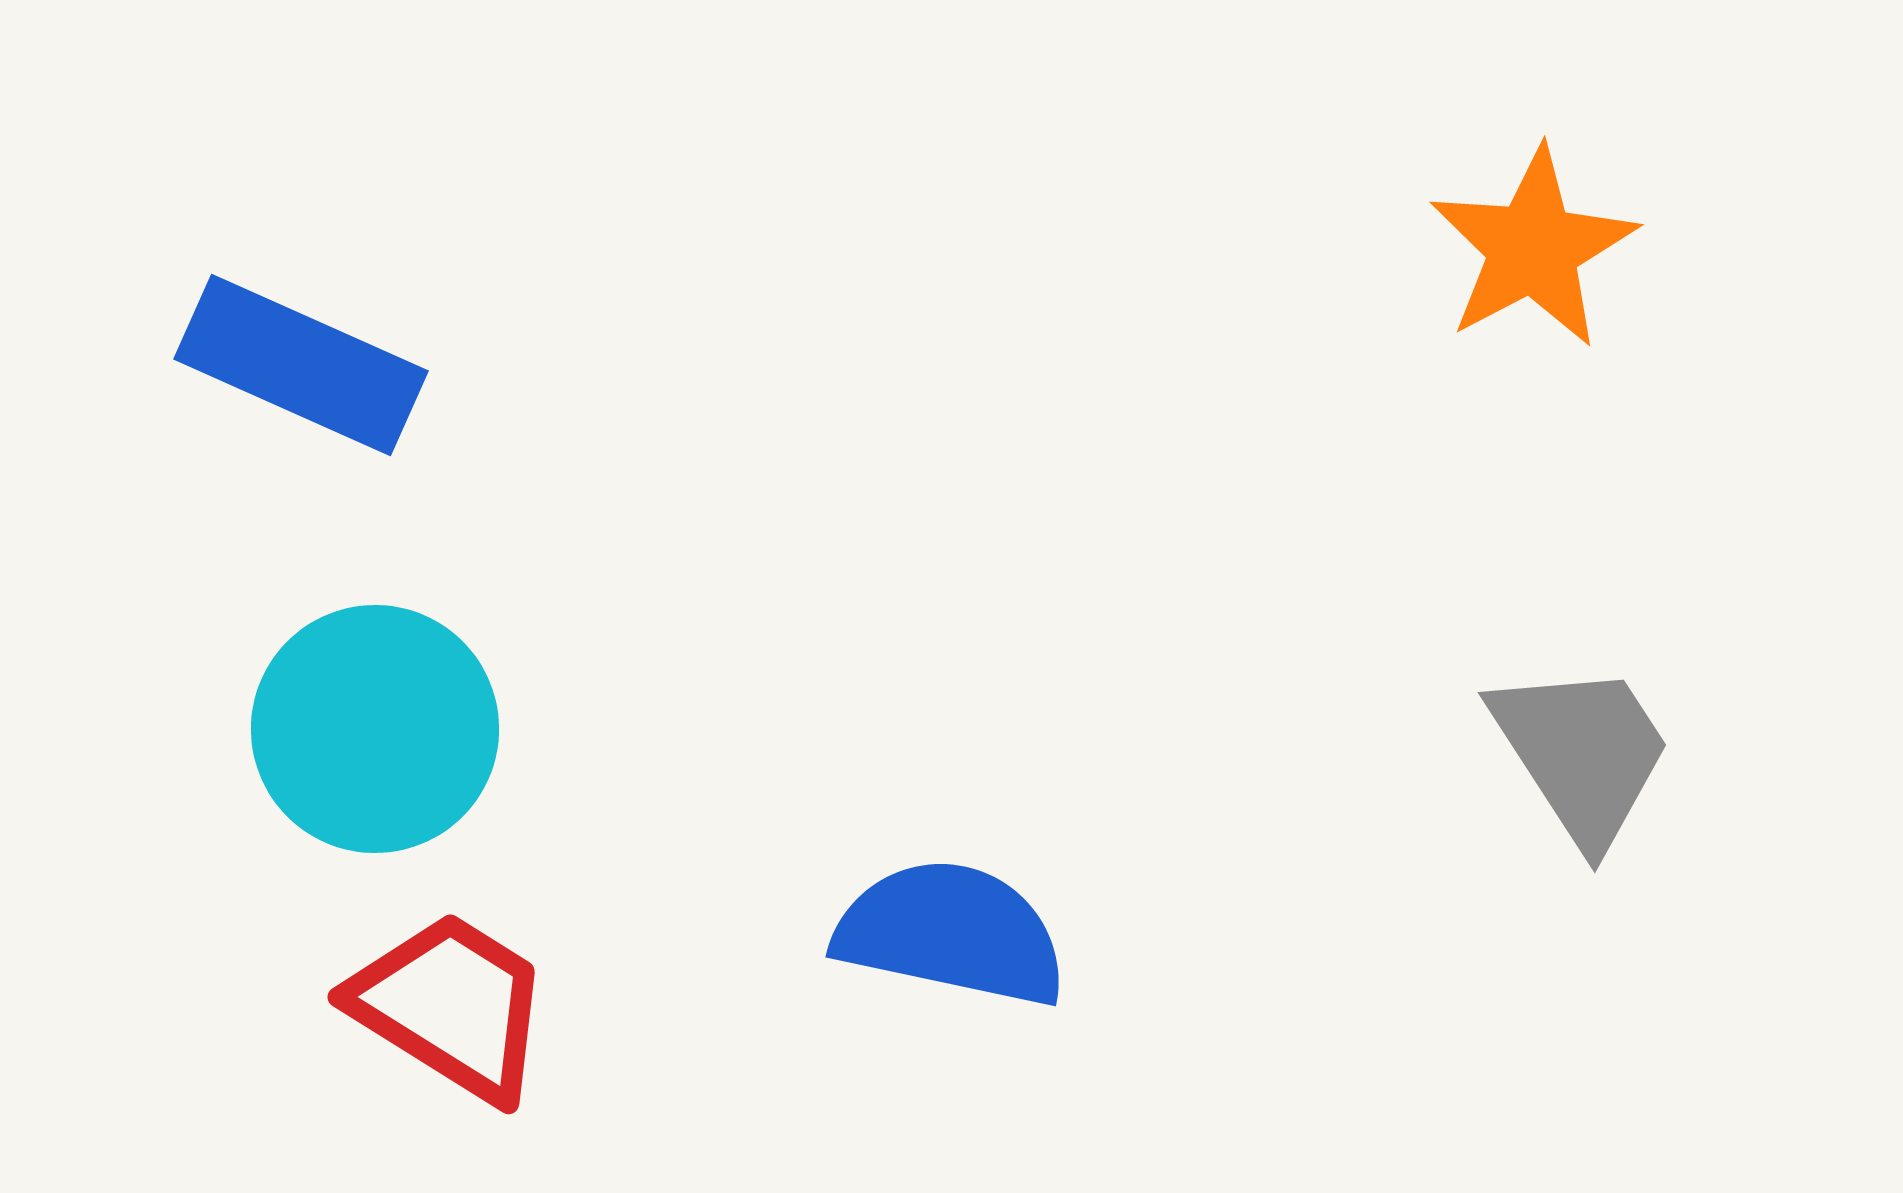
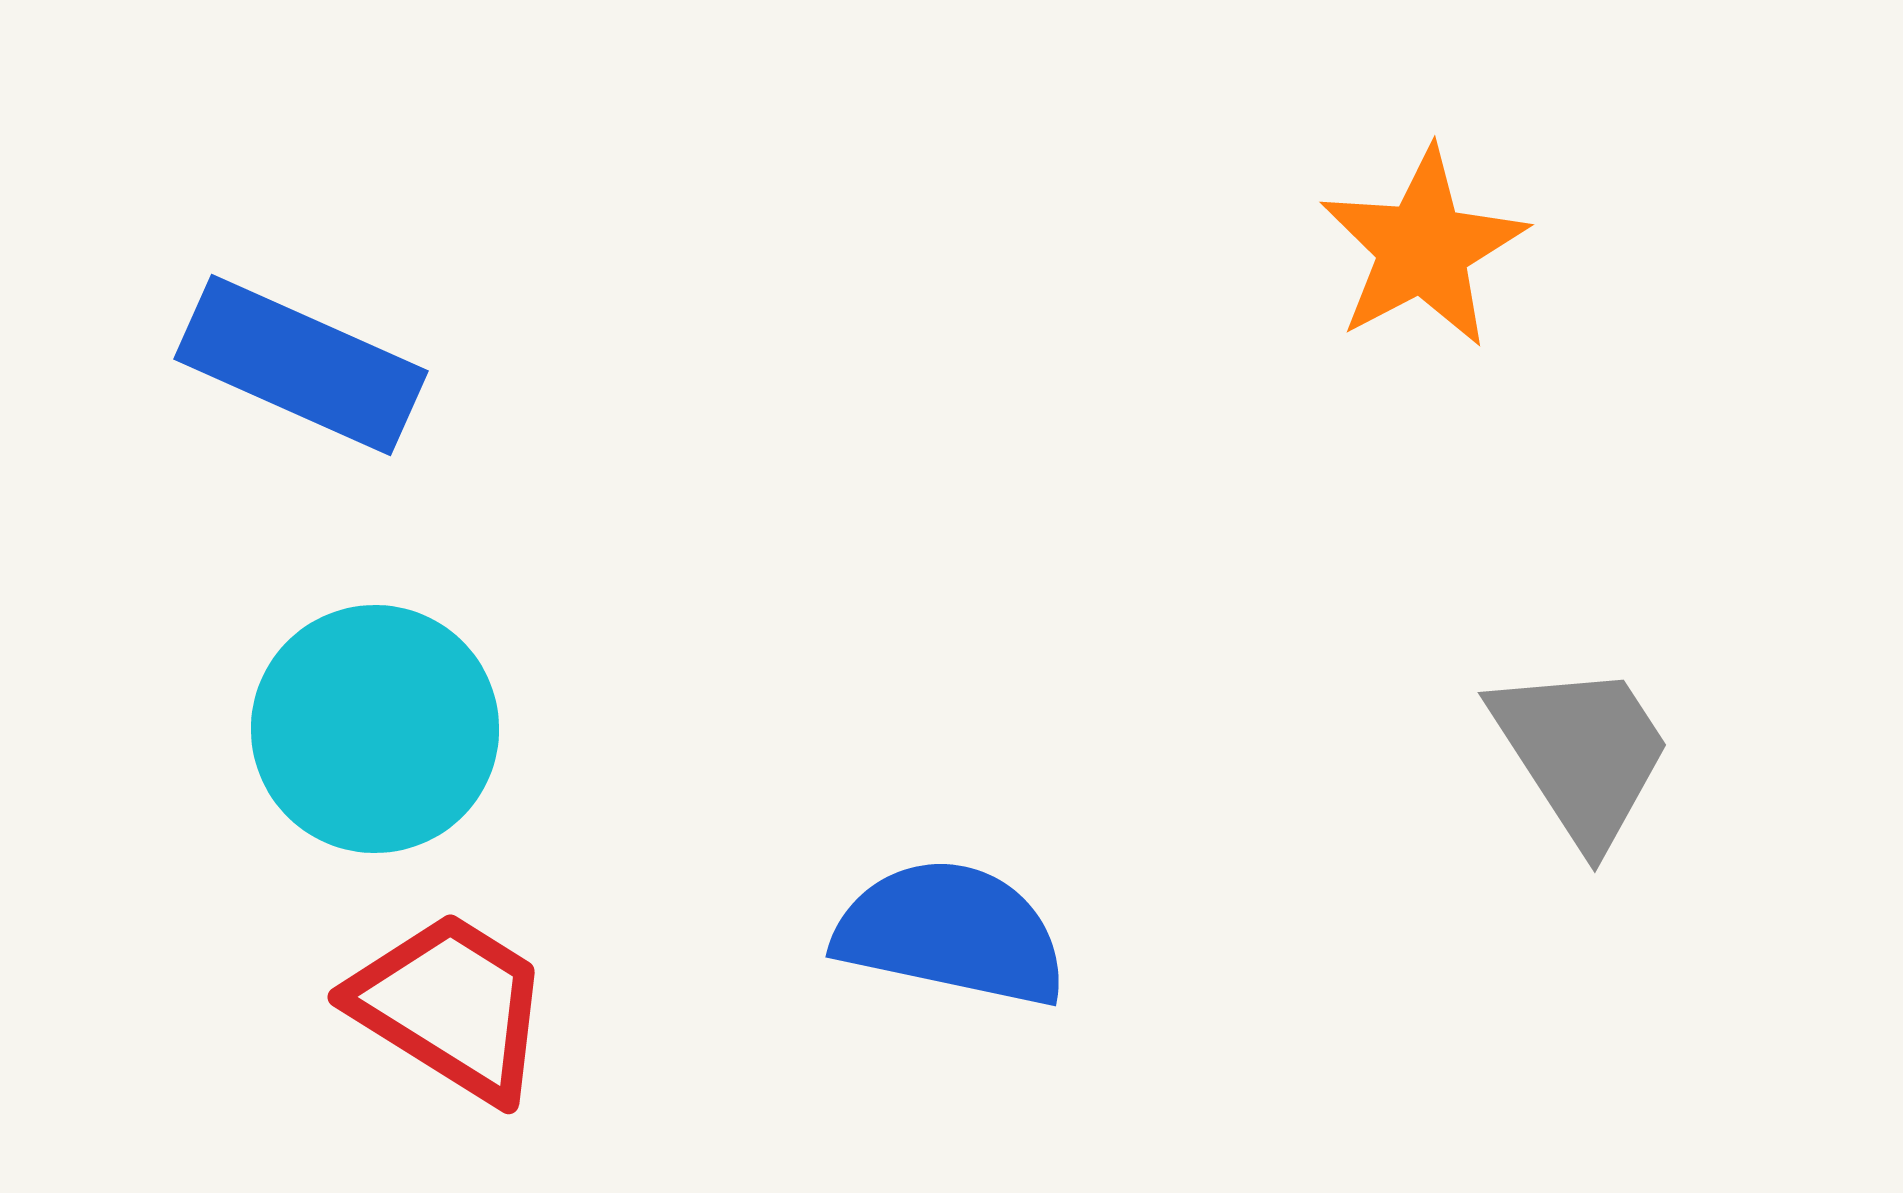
orange star: moved 110 px left
